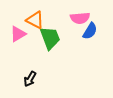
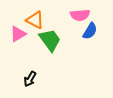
pink semicircle: moved 3 px up
green trapezoid: moved 2 px down; rotated 15 degrees counterclockwise
